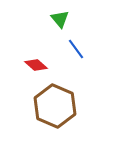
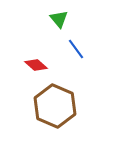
green triangle: moved 1 px left
